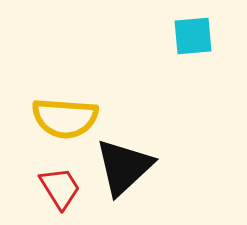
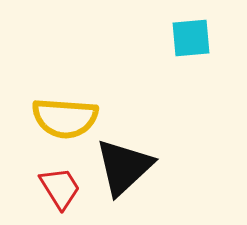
cyan square: moved 2 px left, 2 px down
